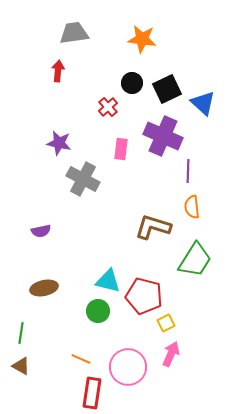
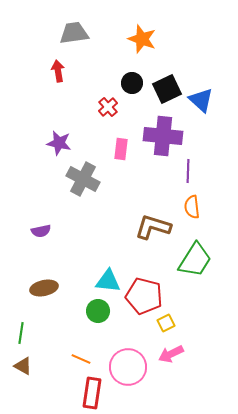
orange star: rotated 12 degrees clockwise
red arrow: rotated 15 degrees counterclockwise
blue triangle: moved 2 px left, 3 px up
purple cross: rotated 18 degrees counterclockwise
cyan triangle: rotated 8 degrees counterclockwise
pink arrow: rotated 140 degrees counterclockwise
brown triangle: moved 2 px right
